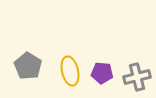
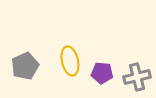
gray pentagon: moved 3 px left; rotated 16 degrees clockwise
yellow ellipse: moved 10 px up
